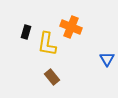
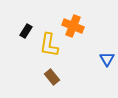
orange cross: moved 2 px right, 1 px up
black rectangle: moved 1 px up; rotated 16 degrees clockwise
yellow L-shape: moved 2 px right, 1 px down
